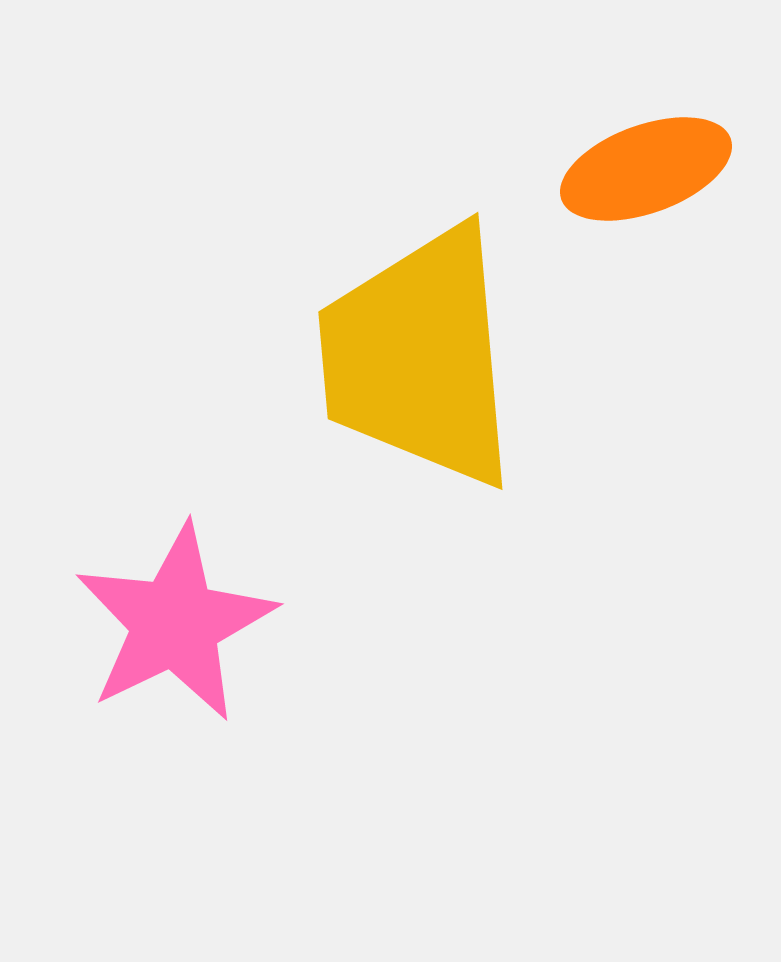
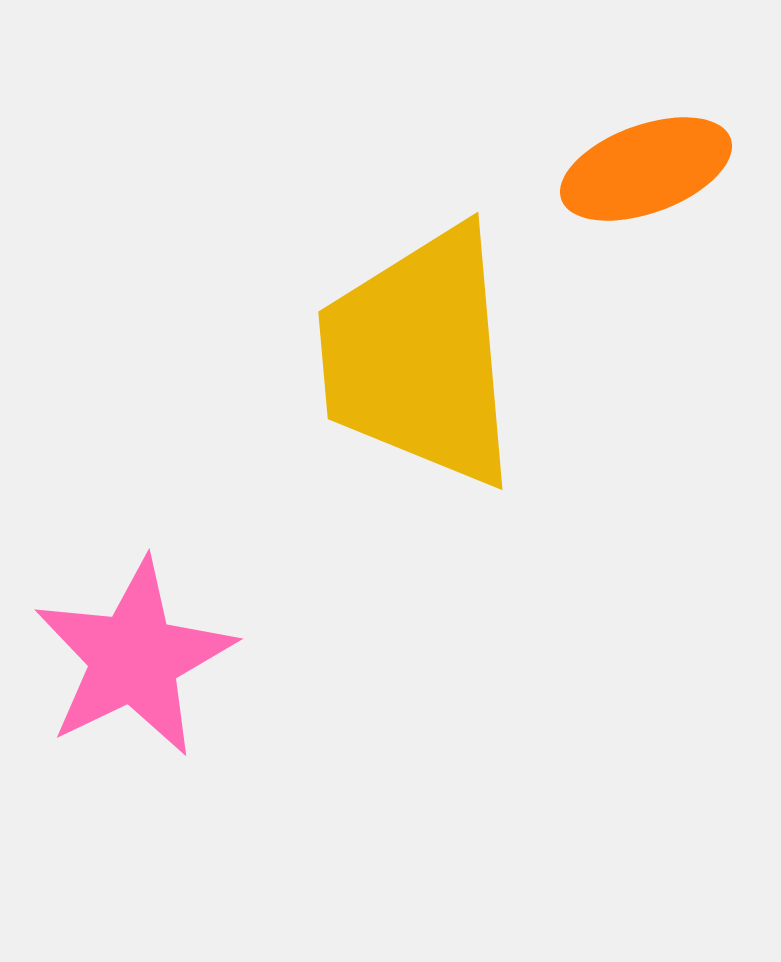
pink star: moved 41 px left, 35 px down
